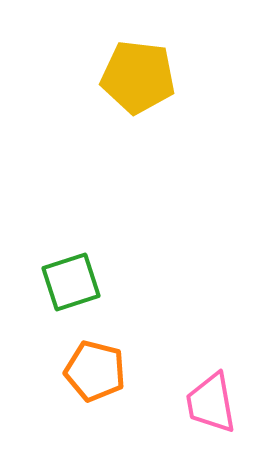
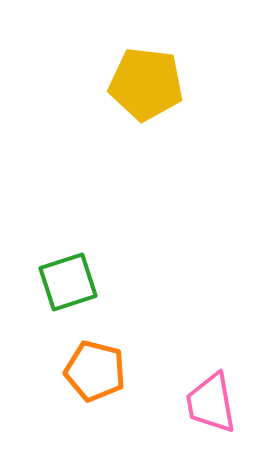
yellow pentagon: moved 8 px right, 7 px down
green square: moved 3 px left
